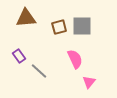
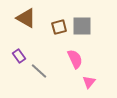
brown triangle: rotated 35 degrees clockwise
